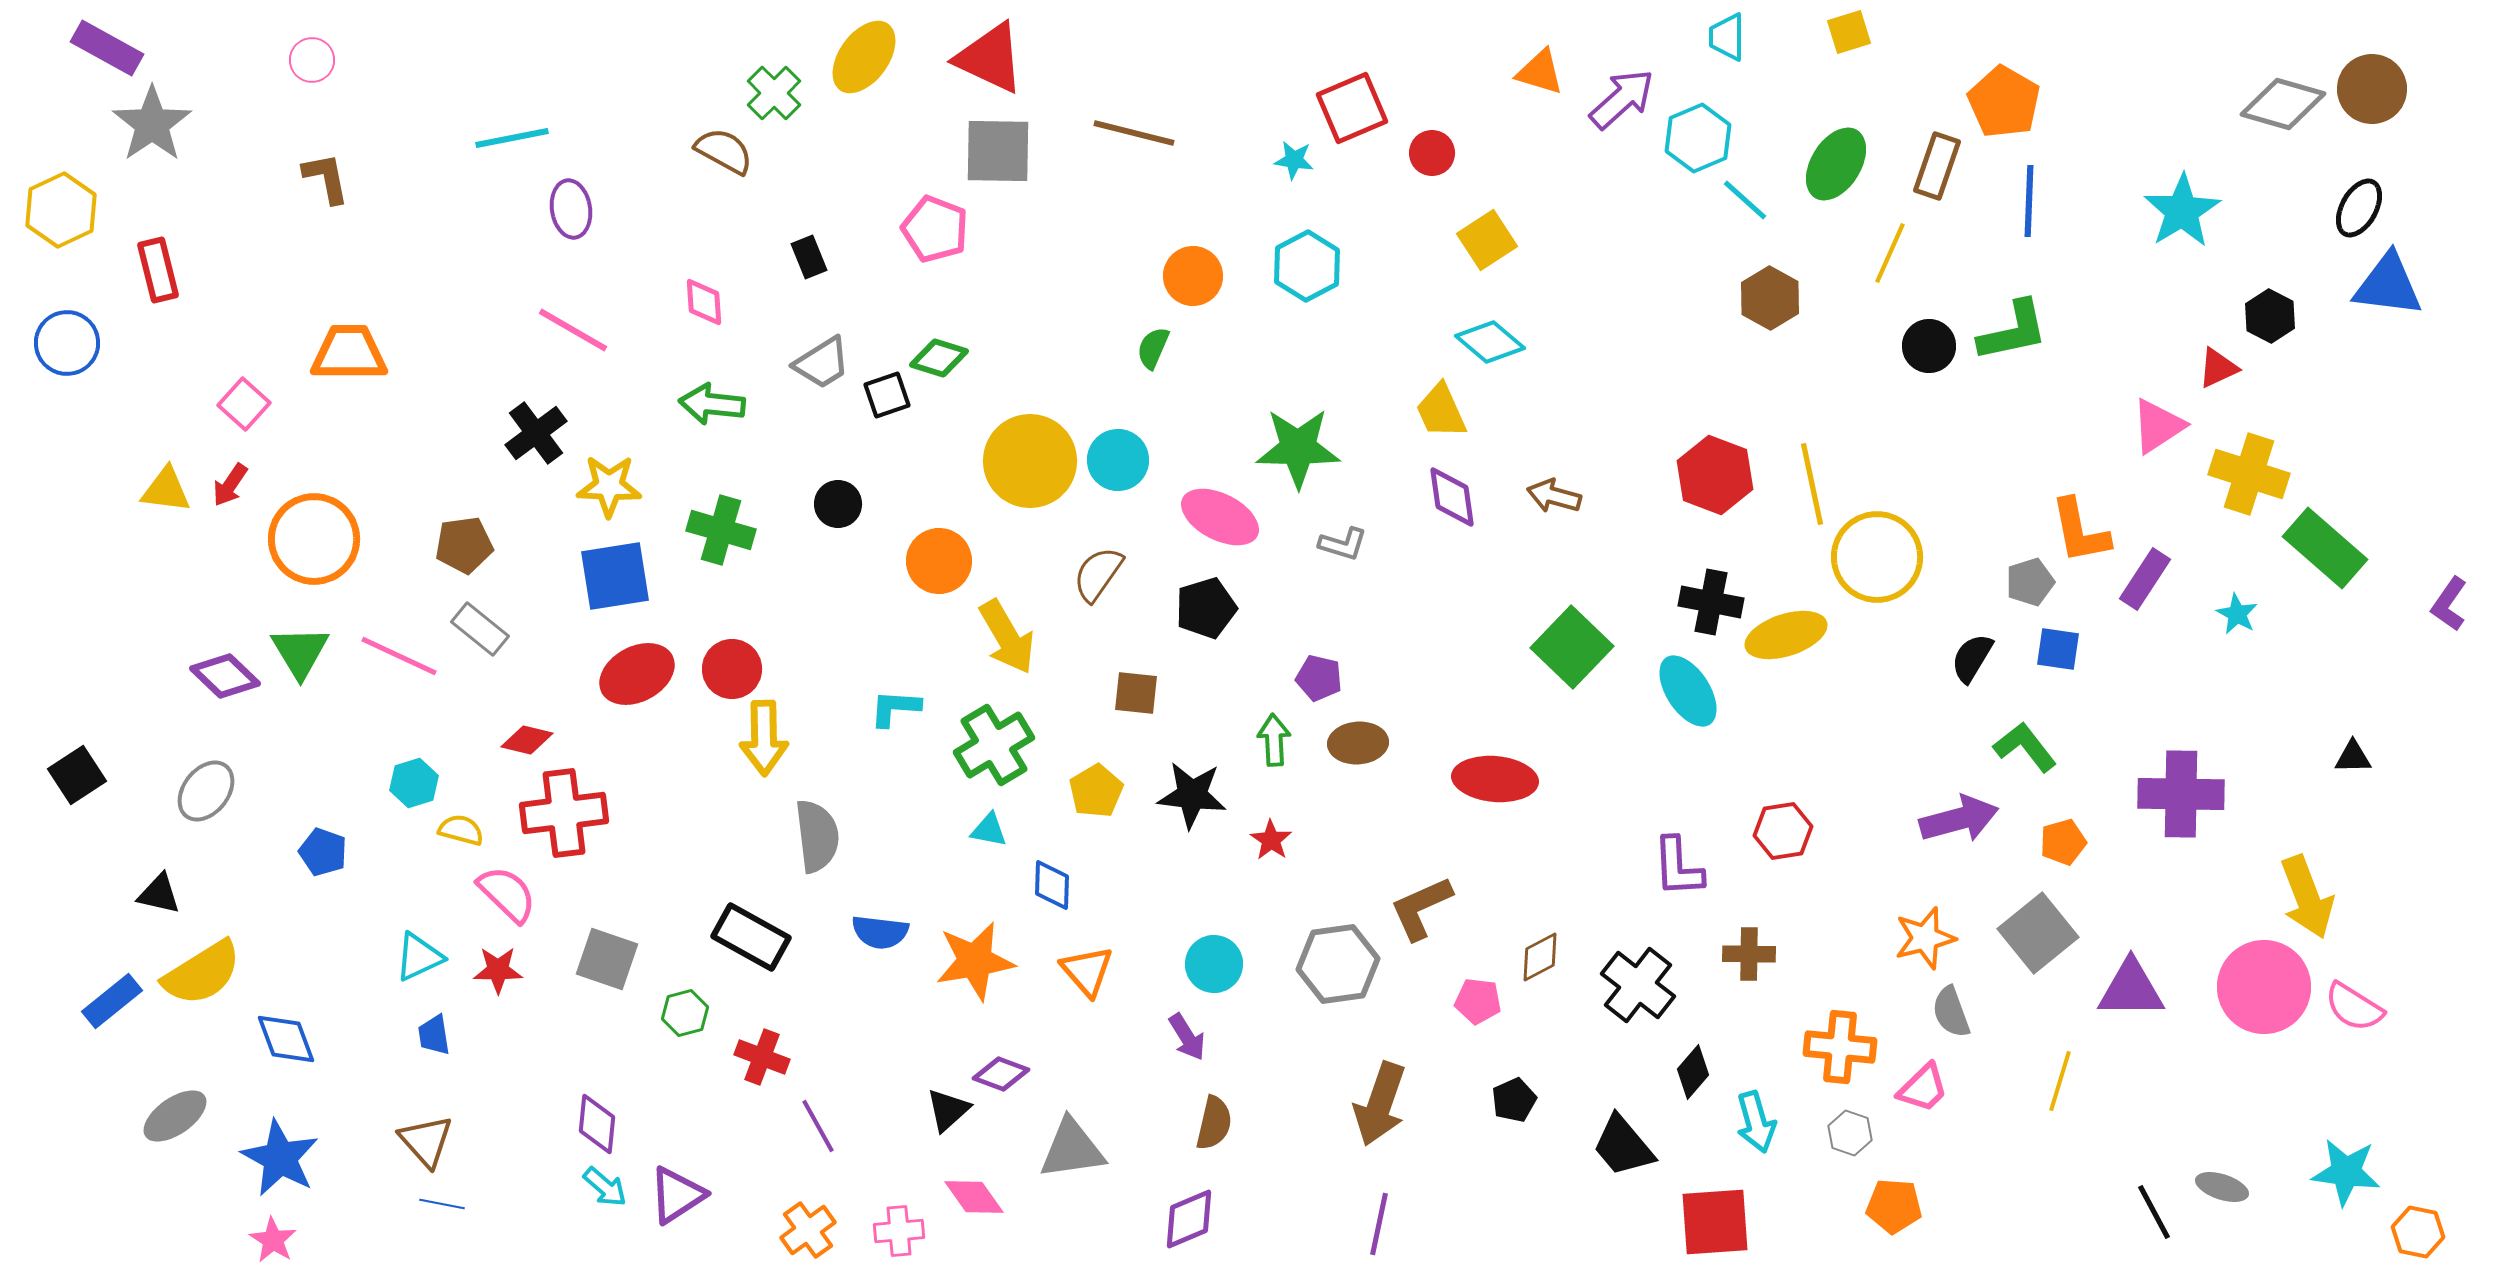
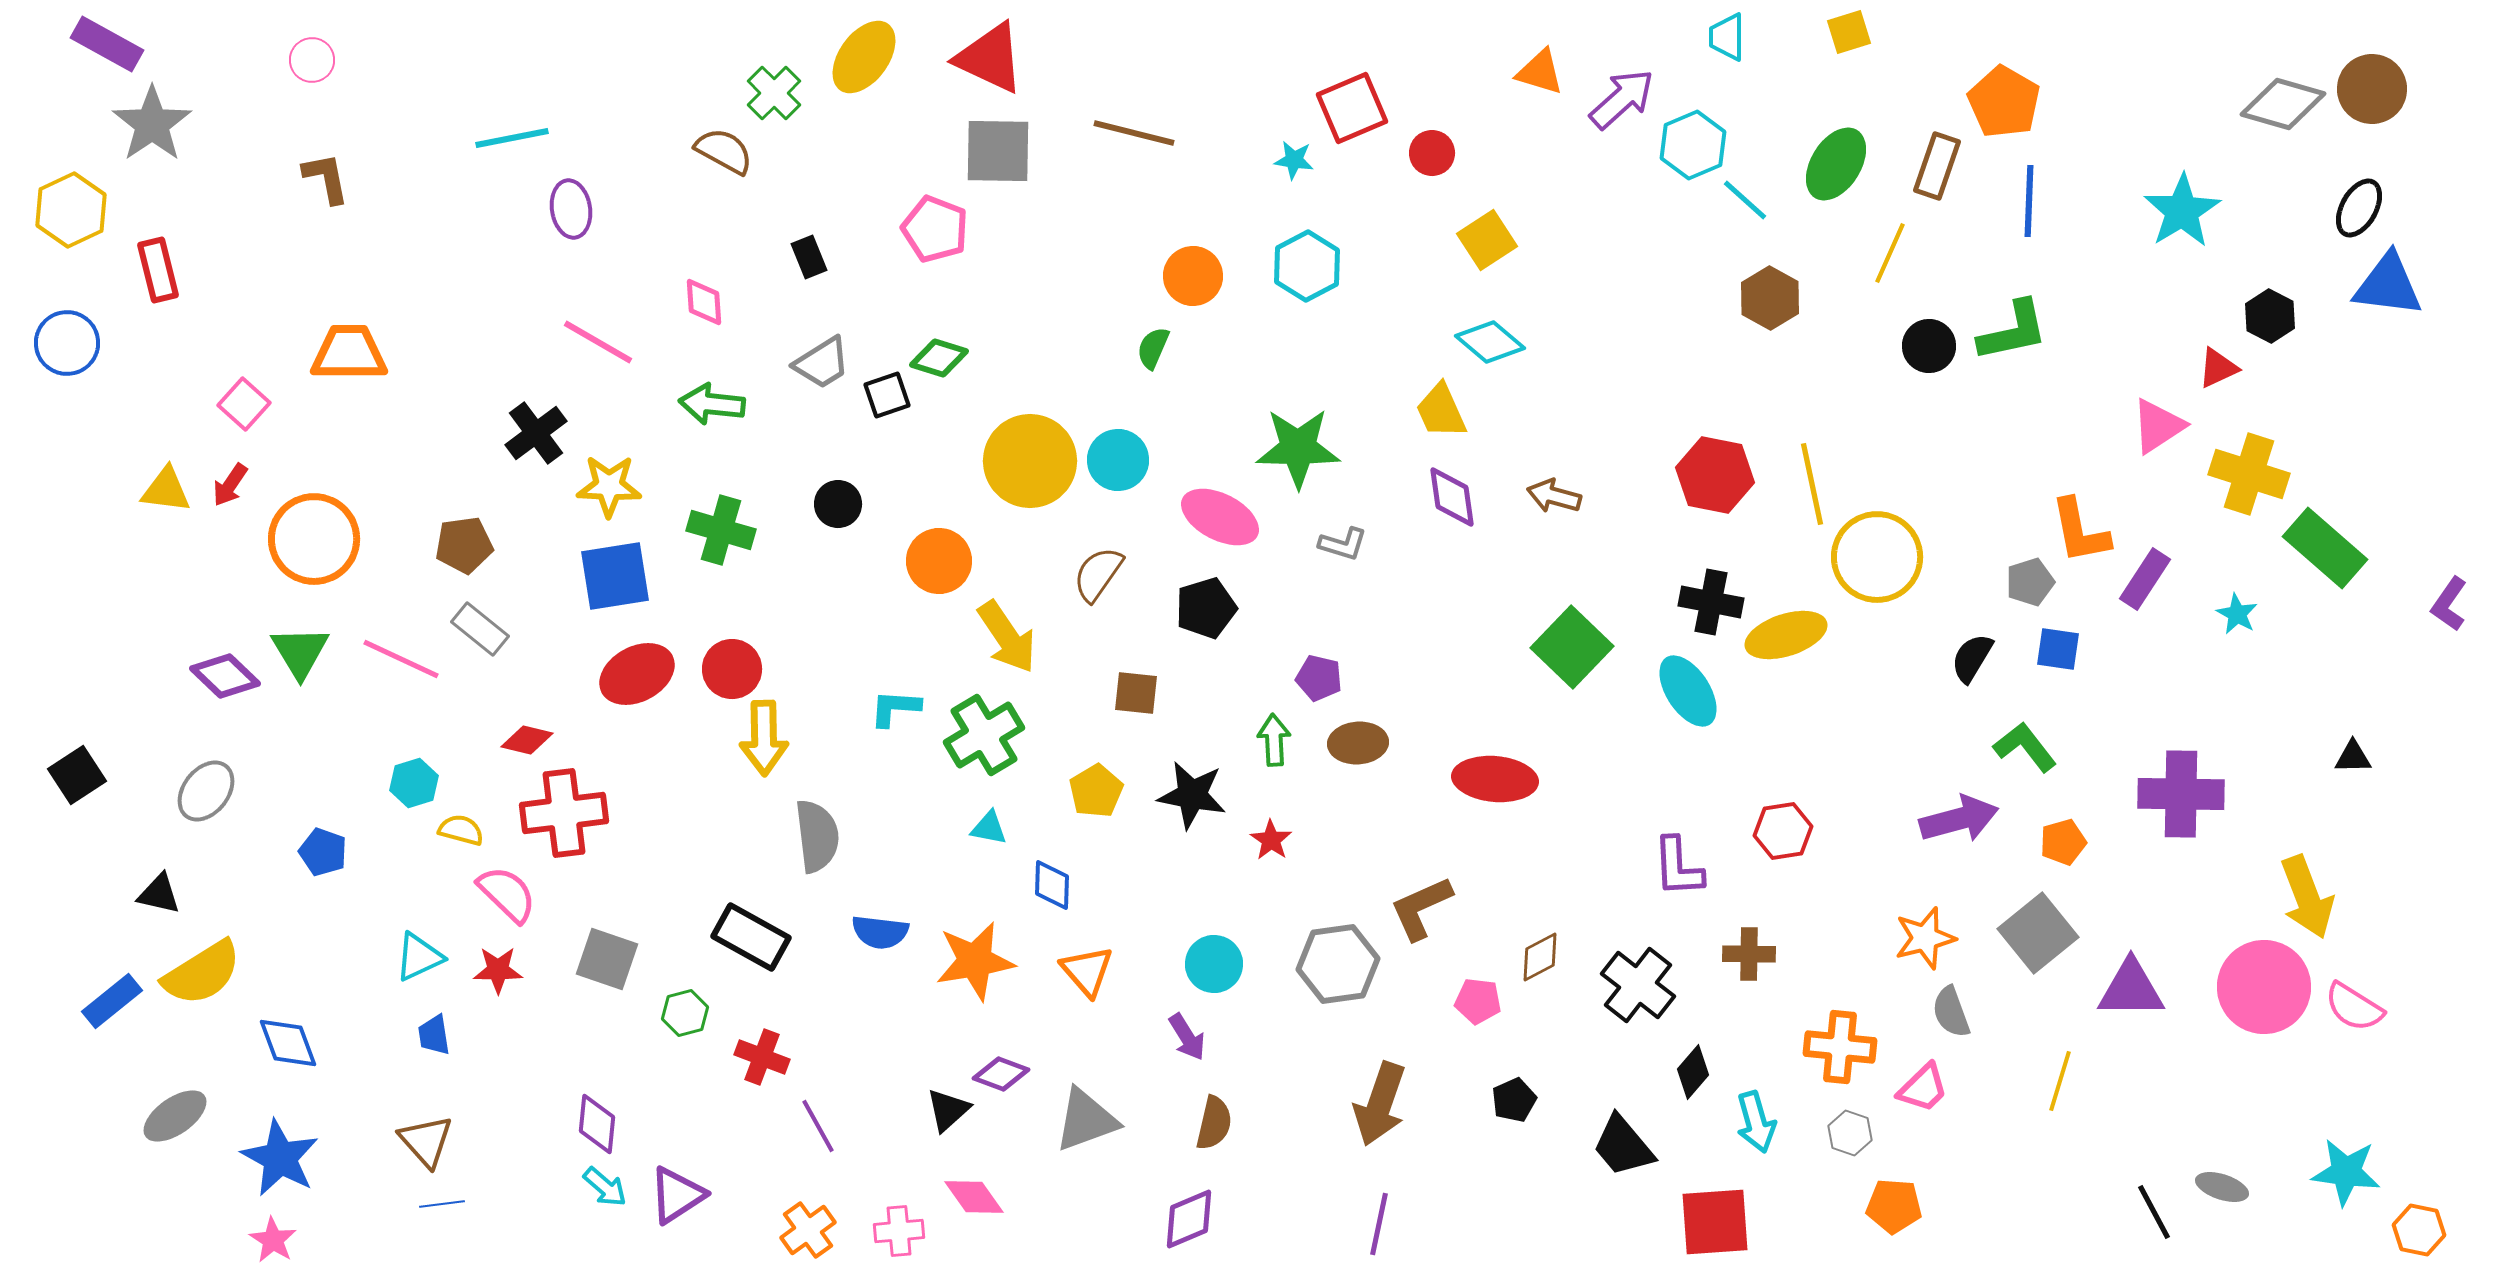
purple rectangle at (107, 48): moved 4 px up
cyan hexagon at (1698, 138): moved 5 px left, 7 px down
yellow hexagon at (61, 210): moved 10 px right
pink line at (573, 330): moved 25 px right, 12 px down
red hexagon at (1715, 475): rotated 10 degrees counterclockwise
yellow arrow at (1007, 637): rotated 4 degrees counterclockwise
pink line at (399, 656): moved 2 px right, 3 px down
green cross at (994, 745): moved 10 px left, 10 px up
black star at (1192, 795): rotated 4 degrees clockwise
cyan triangle at (989, 830): moved 2 px up
blue diamond at (286, 1039): moved 2 px right, 4 px down
gray triangle at (1072, 1149): moved 14 px right, 29 px up; rotated 12 degrees counterclockwise
blue line at (442, 1204): rotated 18 degrees counterclockwise
orange hexagon at (2418, 1232): moved 1 px right, 2 px up
